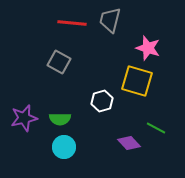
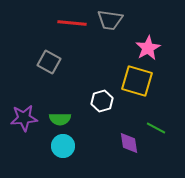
gray trapezoid: rotated 96 degrees counterclockwise
pink star: rotated 25 degrees clockwise
gray square: moved 10 px left
purple star: rotated 8 degrees clockwise
purple diamond: rotated 35 degrees clockwise
cyan circle: moved 1 px left, 1 px up
